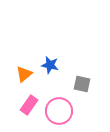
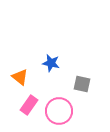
blue star: moved 1 px right, 2 px up
orange triangle: moved 4 px left, 3 px down; rotated 42 degrees counterclockwise
